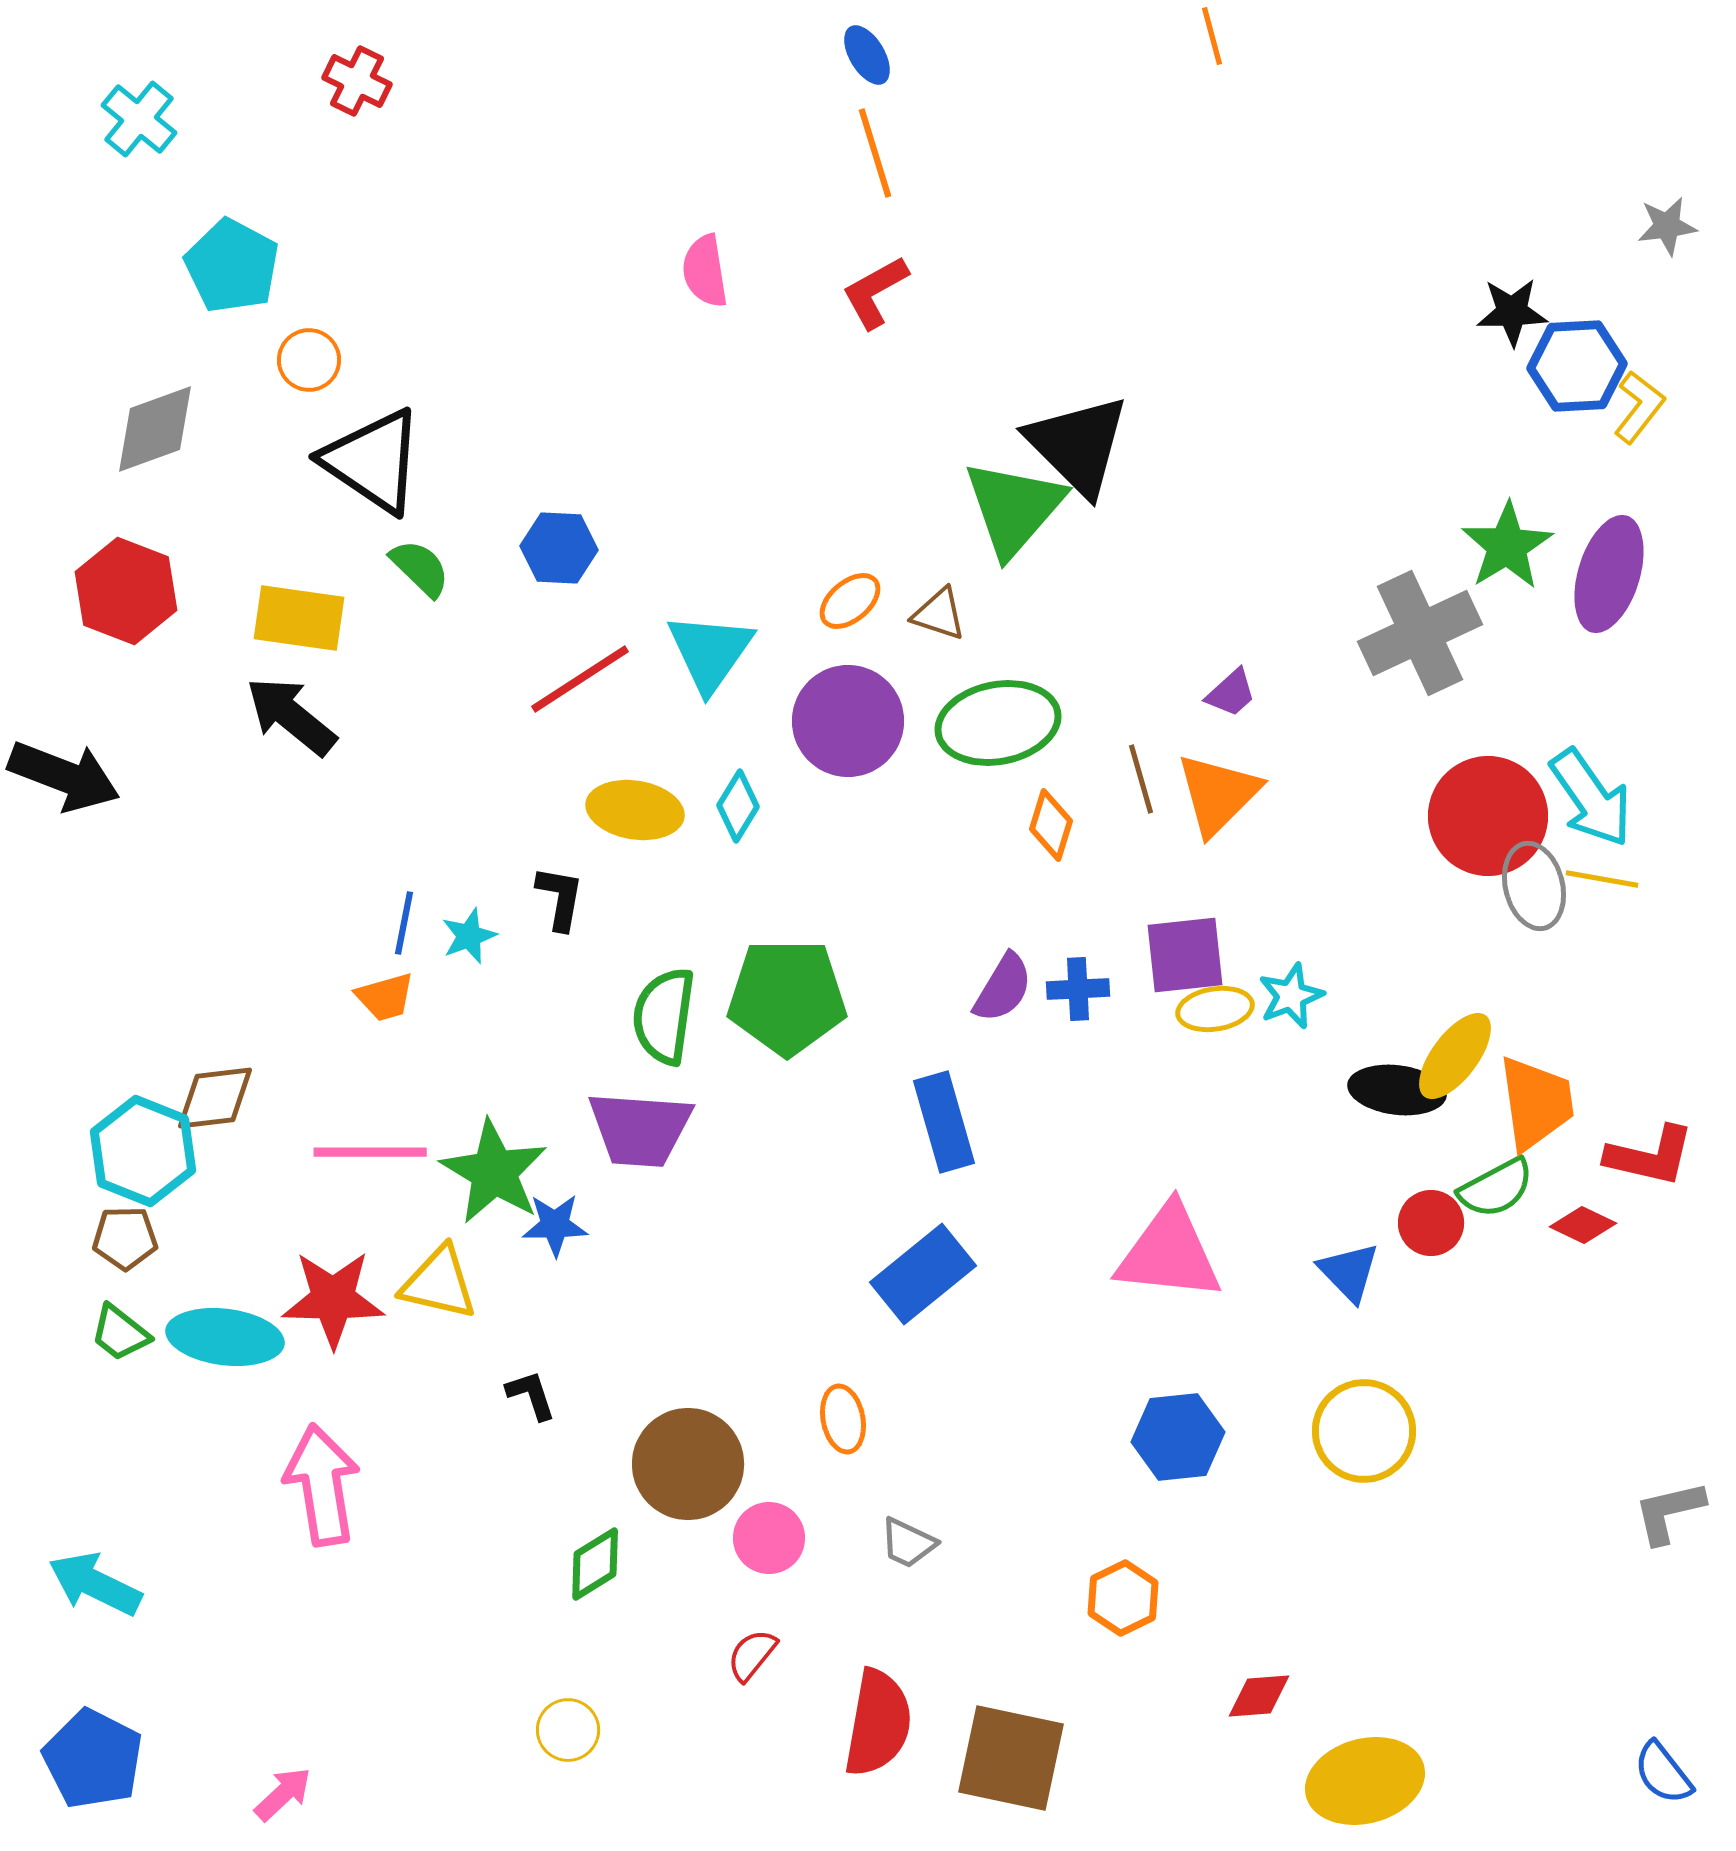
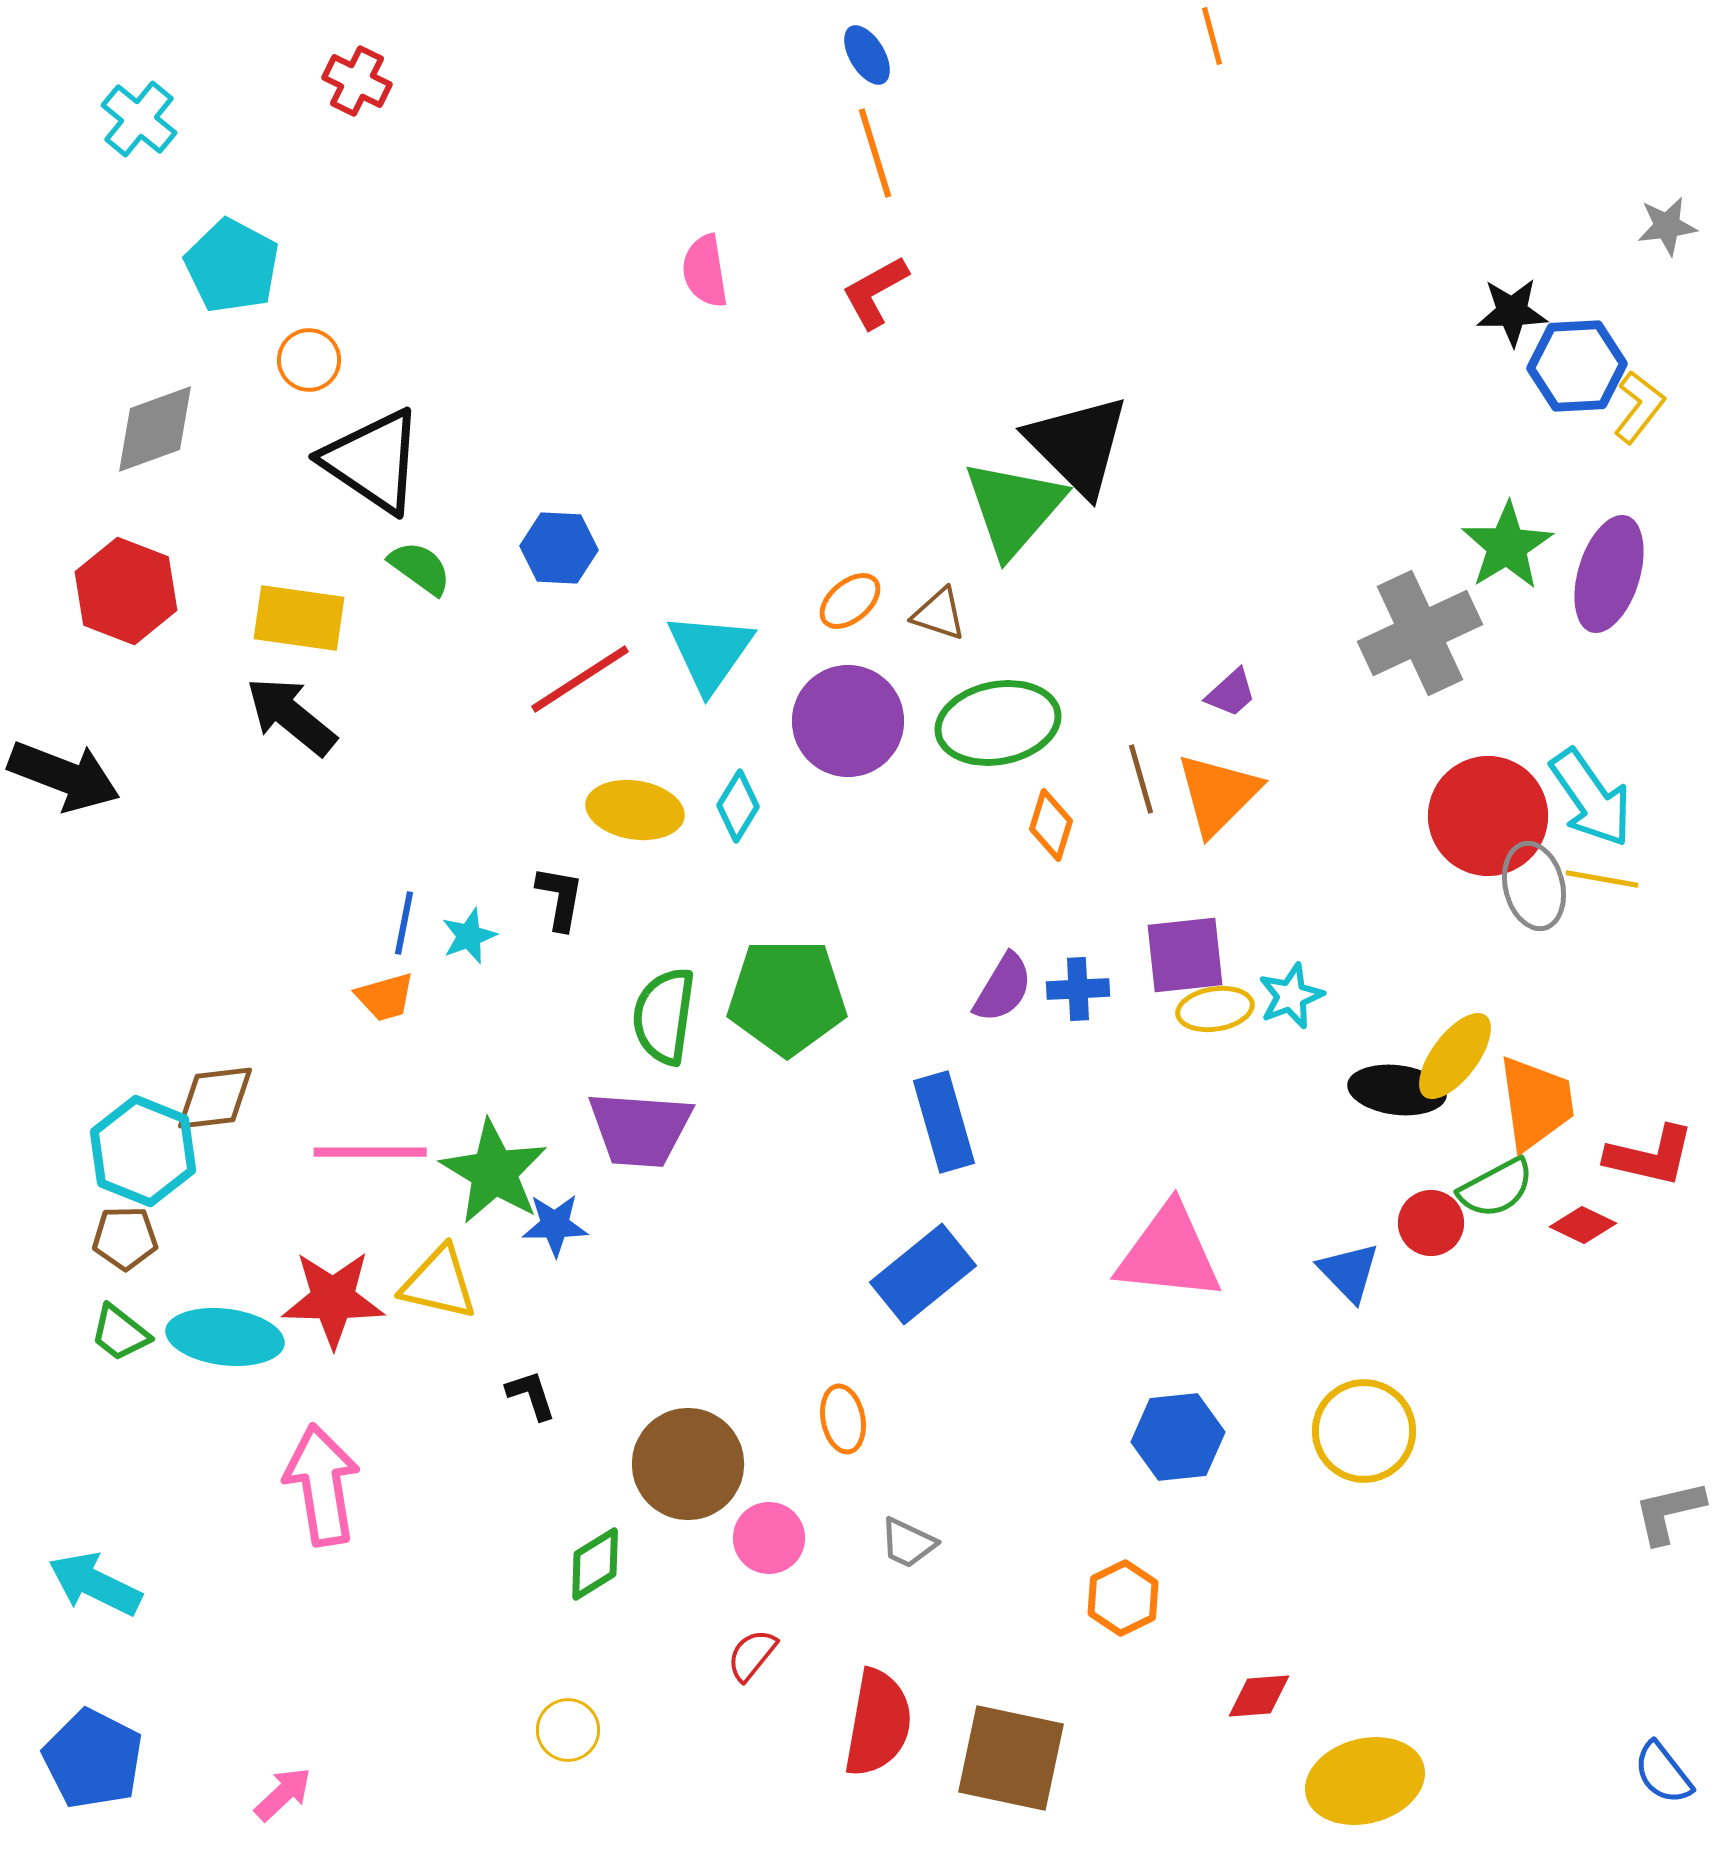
green semicircle at (420, 568): rotated 8 degrees counterclockwise
